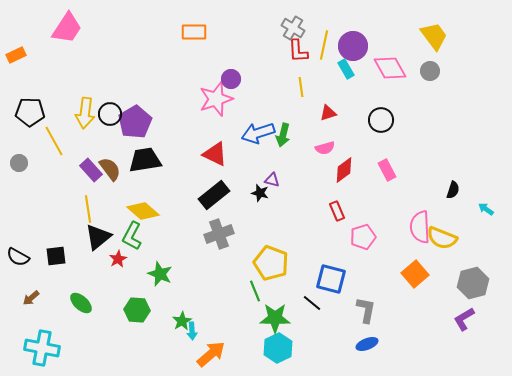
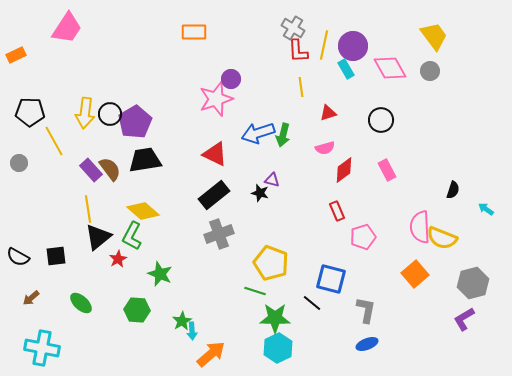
green line at (255, 291): rotated 50 degrees counterclockwise
